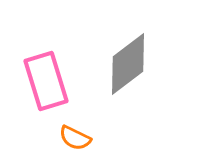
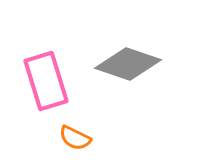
gray diamond: rotated 56 degrees clockwise
